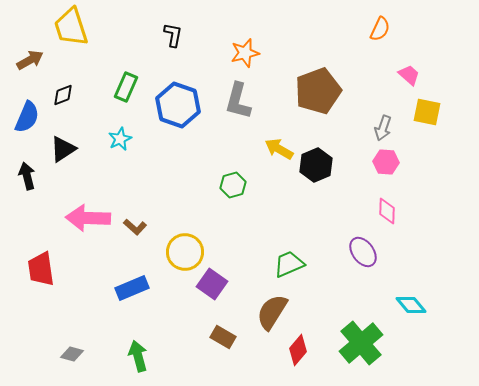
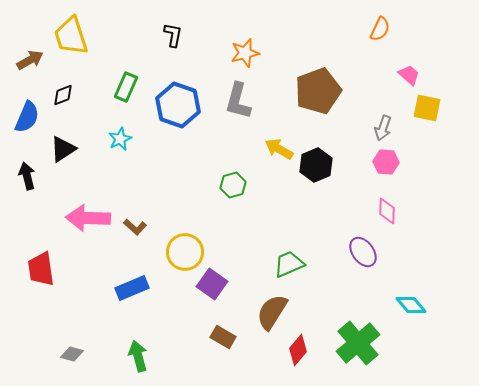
yellow trapezoid: moved 9 px down
yellow square: moved 4 px up
green cross: moved 3 px left
